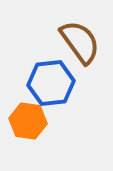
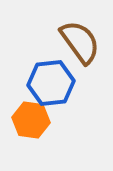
orange hexagon: moved 3 px right, 1 px up
